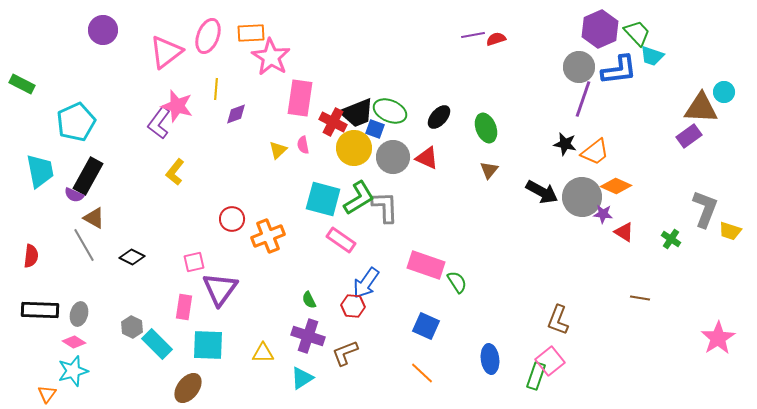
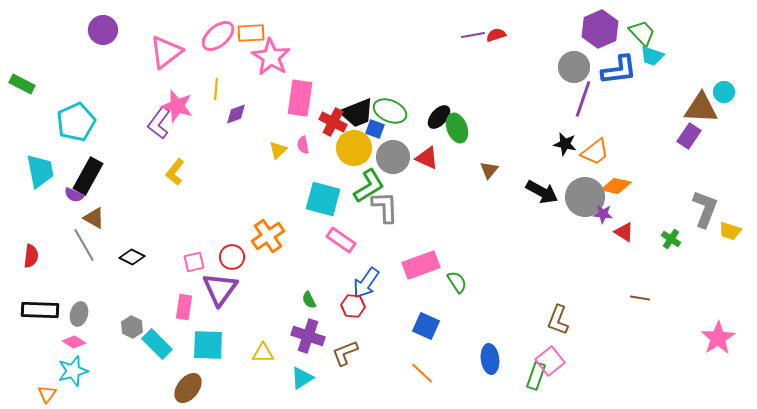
green trapezoid at (637, 33): moved 5 px right
pink ellipse at (208, 36): moved 10 px right; rotated 28 degrees clockwise
red semicircle at (496, 39): moved 4 px up
gray circle at (579, 67): moved 5 px left
green ellipse at (486, 128): moved 29 px left
purple rectangle at (689, 136): rotated 20 degrees counterclockwise
orange diamond at (616, 186): rotated 12 degrees counterclockwise
gray circle at (582, 197): moved 3 px right
green L-shape at (359, 198): moved 10 px right, 12 px up
red circle at (232, 219): moved 38 px down
orange cross at (268, 236): rotated 12 degrees counterclockwise
pink rectangle at (426, 265): moved 5 px left; rotated 39 degrees counterclockwise
